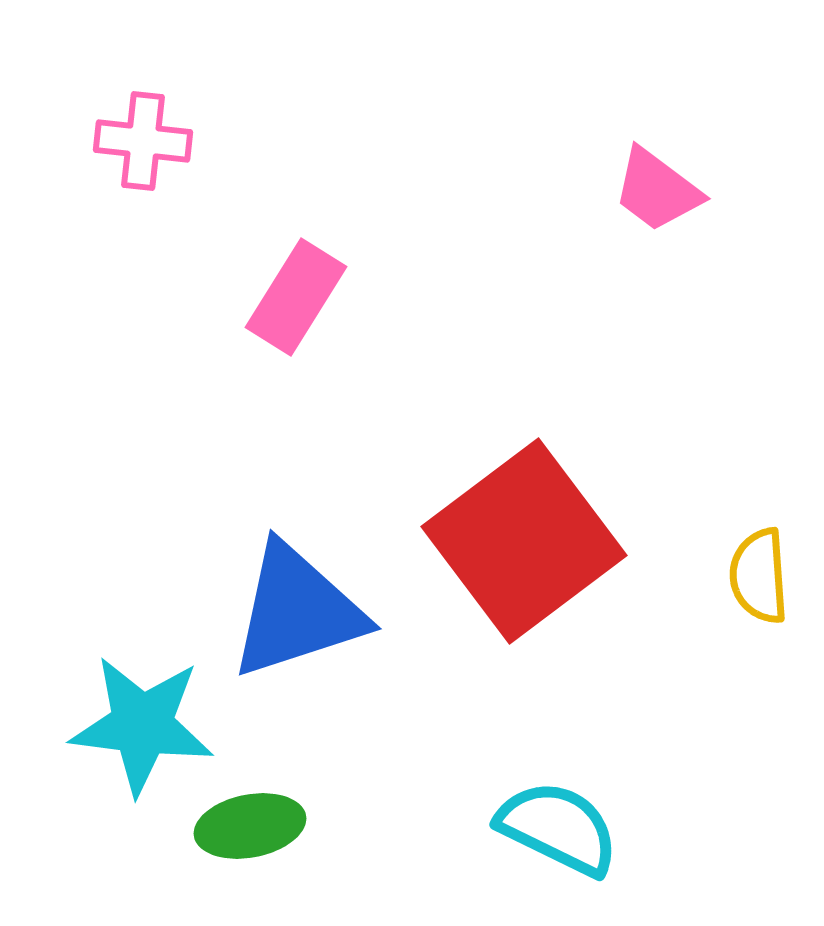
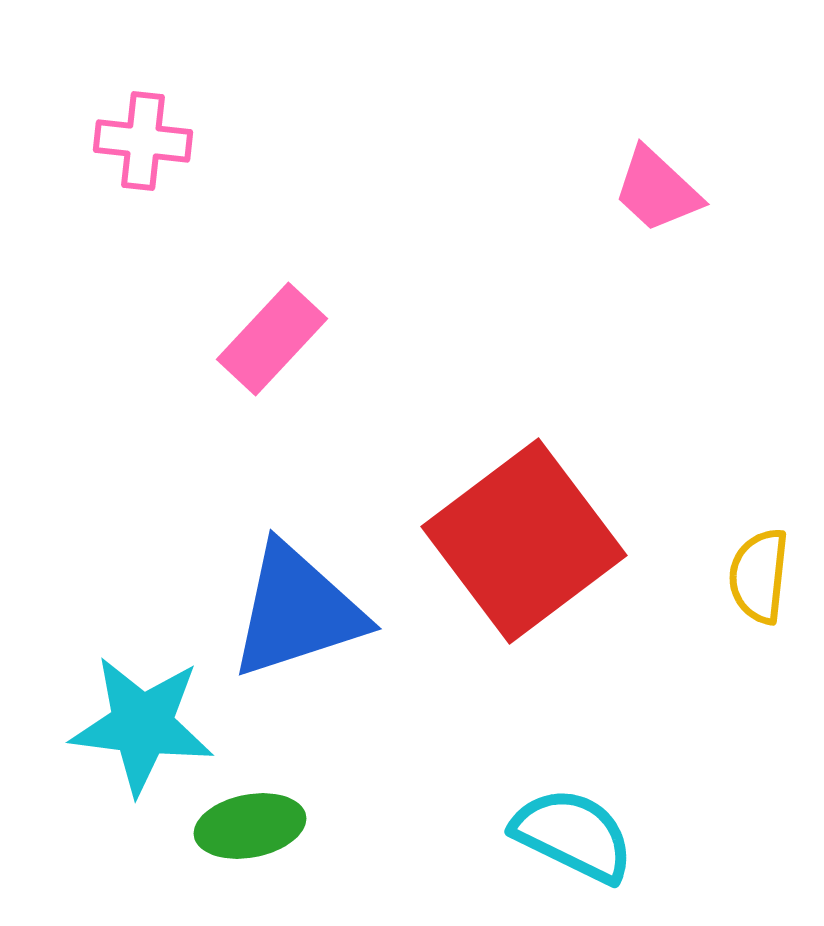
pink trapezoid: rotated 6 degrees clockwise
pink rectangle: moved 24 px left, 42 px down; rotated 11 degrees clockwise
yellow semicircle: rotated 10 degrees clockwise
cyan semicircle: moved 15 px right, 7 px down
